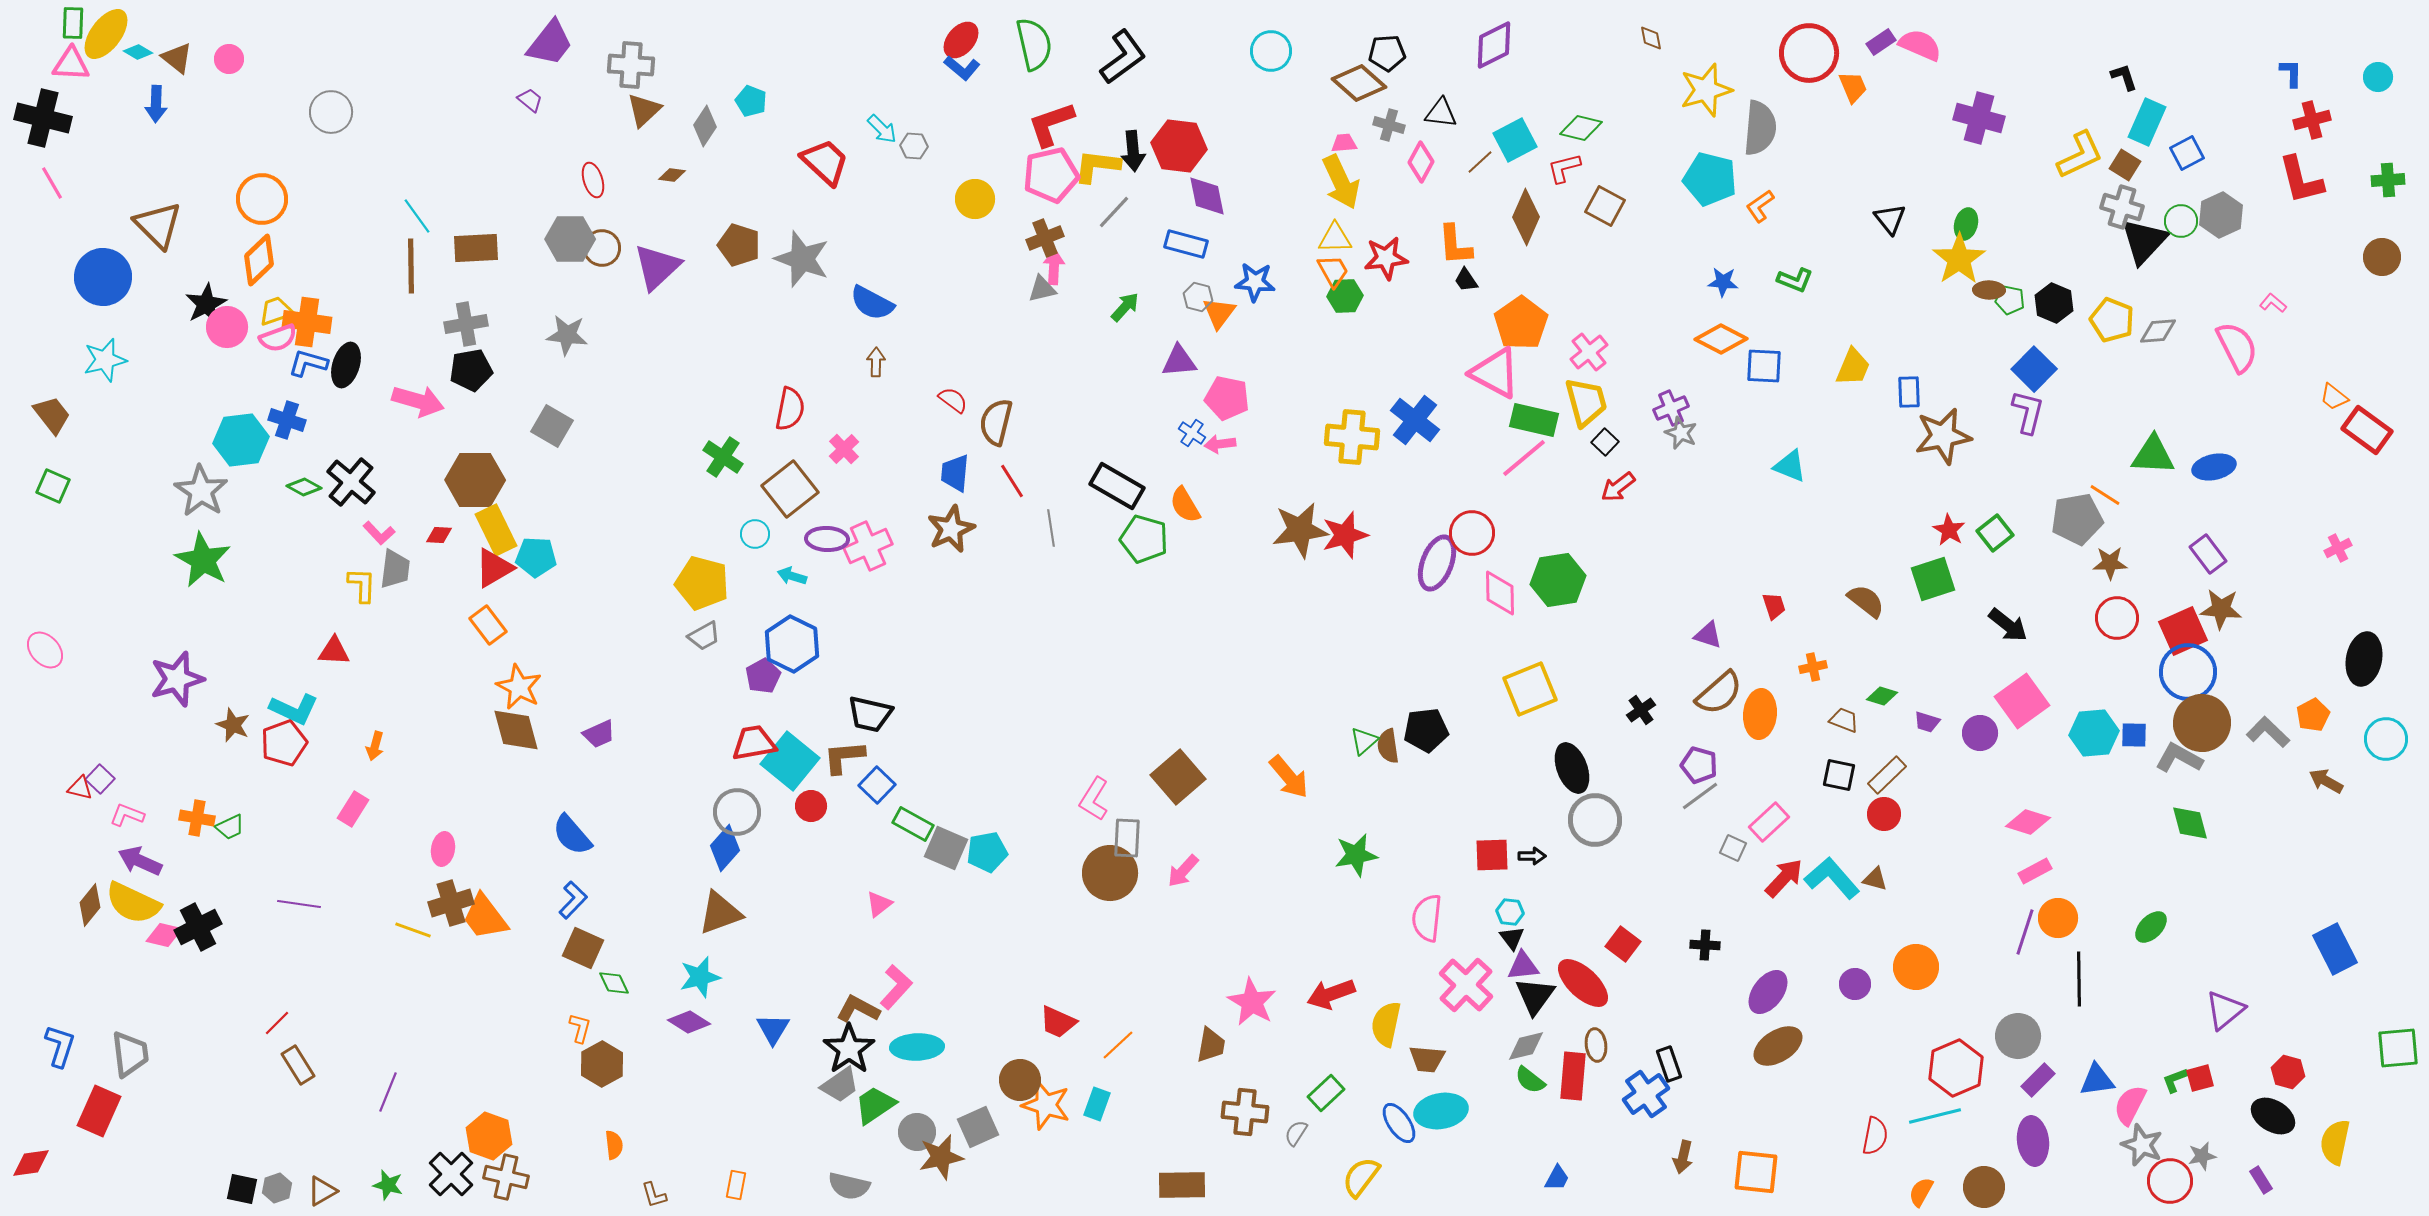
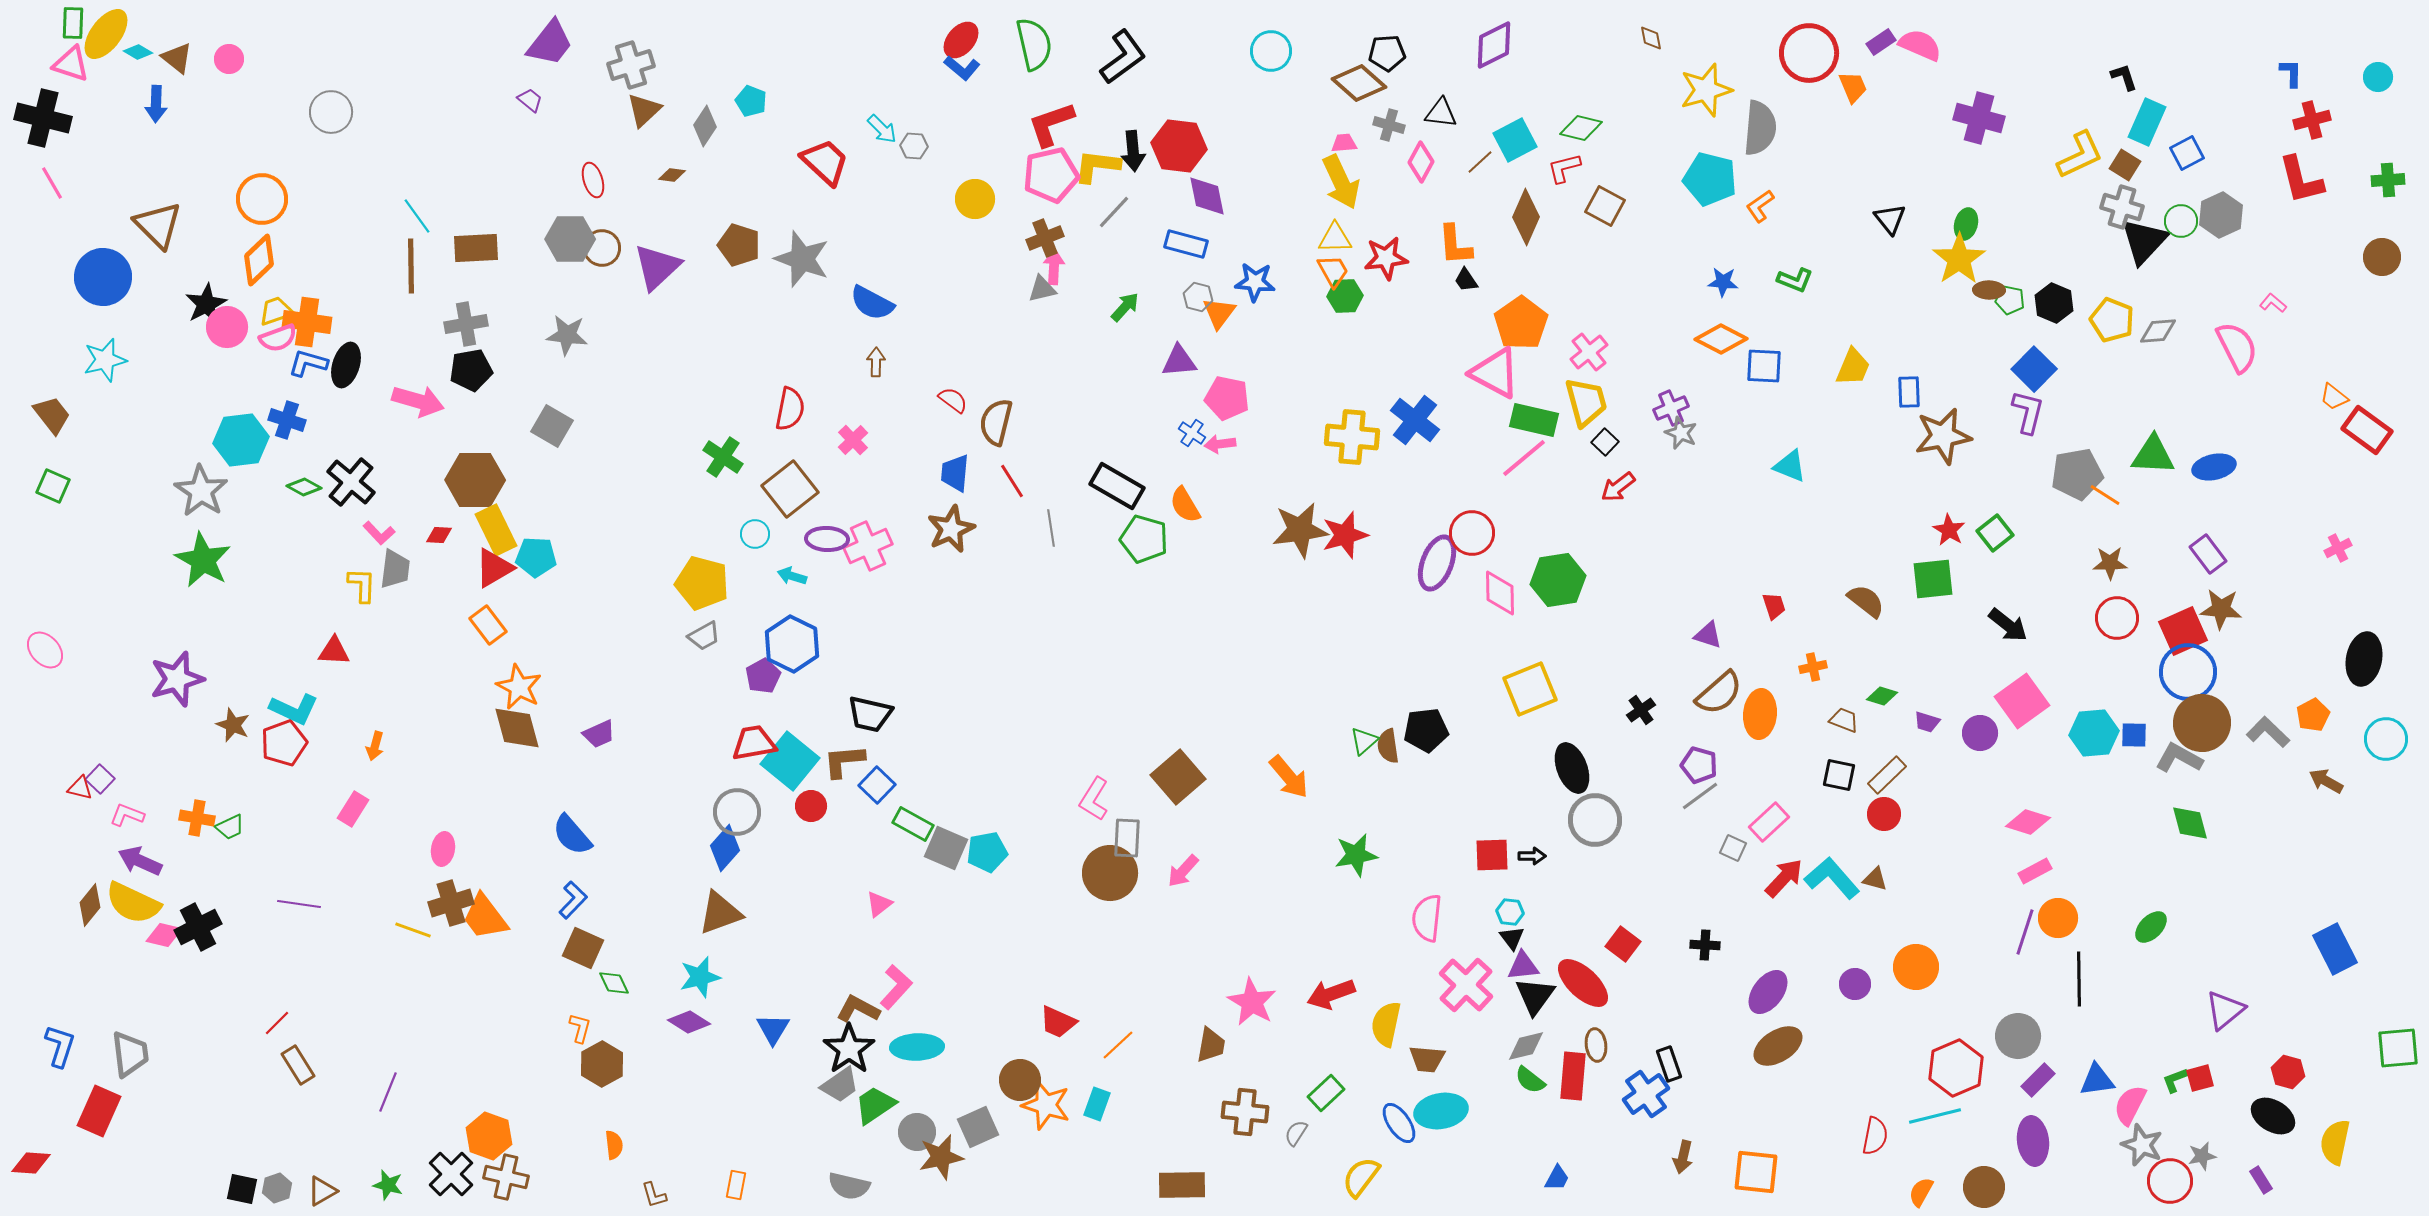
pink triangle at (71, 64): rotated 15 degrees clockwise
gray cross at (631, 65): rotated 21 degrees counterclockwise
pink cross at (844, 449): moved 9 px right, 9 px up
gray pentagon at (2077, 519): moved 45 px up
green square at (1933, 579): rotated 12 degrees clockwise
brown diamond at (516, 730): moved 1 px right, 2 px up
brown L-shape at (844, 757): moved 4 px down
red diamond at (31, 1163): rotated 12 degrees clockwise
